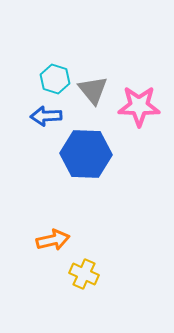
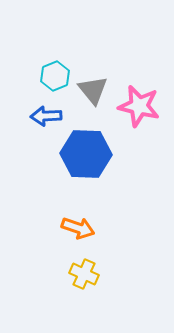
cyan hexagon: moved 3 px up; rotated 20 degrees clockwise
pink star: rotated 12 degrees clockwise
orange arrow: moved 25 px right, 12 px up; rotated 32 degrees clockwise
